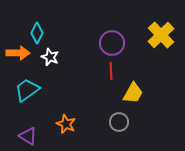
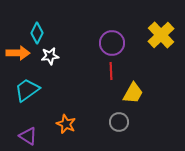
white star: moved 1 px up; rotated 30 degrees counterclockwise
